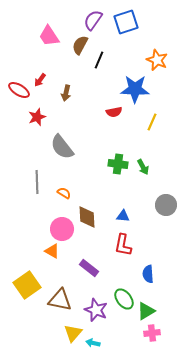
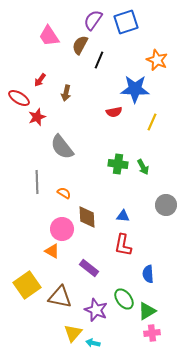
red ellipse: moved 8 px down
brown triangle: moved 3 px up
green triangle: moved 1 px right
